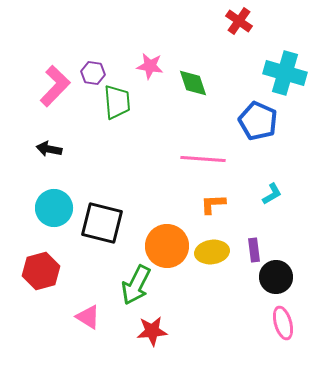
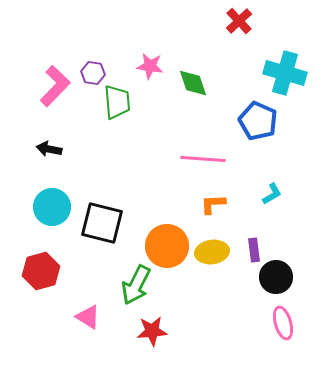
red cross: rotated 12 degrees clockwise
cyan circle: moved 2 px left, 1 px up
